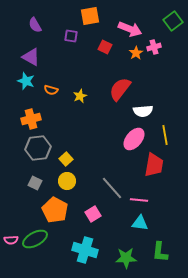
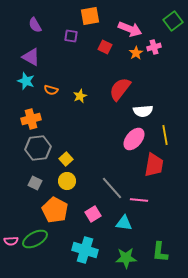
cyan triangle: moved 16 px left
pink semicircle: moved 1 px down
